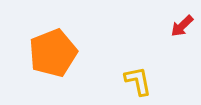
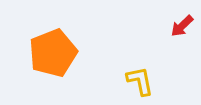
yellow L-shape: moved 2 px right
